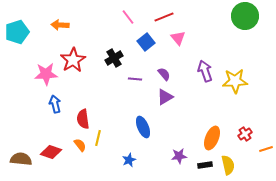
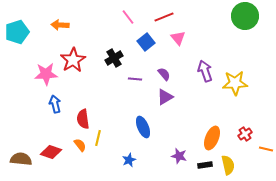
yellow star: moved 2 px down
orange line: rotated 32 degrees clockwise
purple star: rotated 21 degrees clockwise
